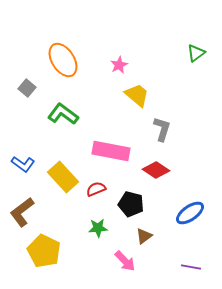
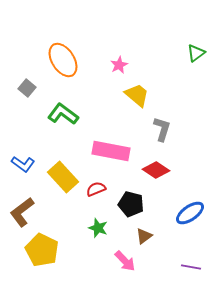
green star: rotated 24 degrees clockwise
yellow pentagon: moved 2 px left, 1 px up
